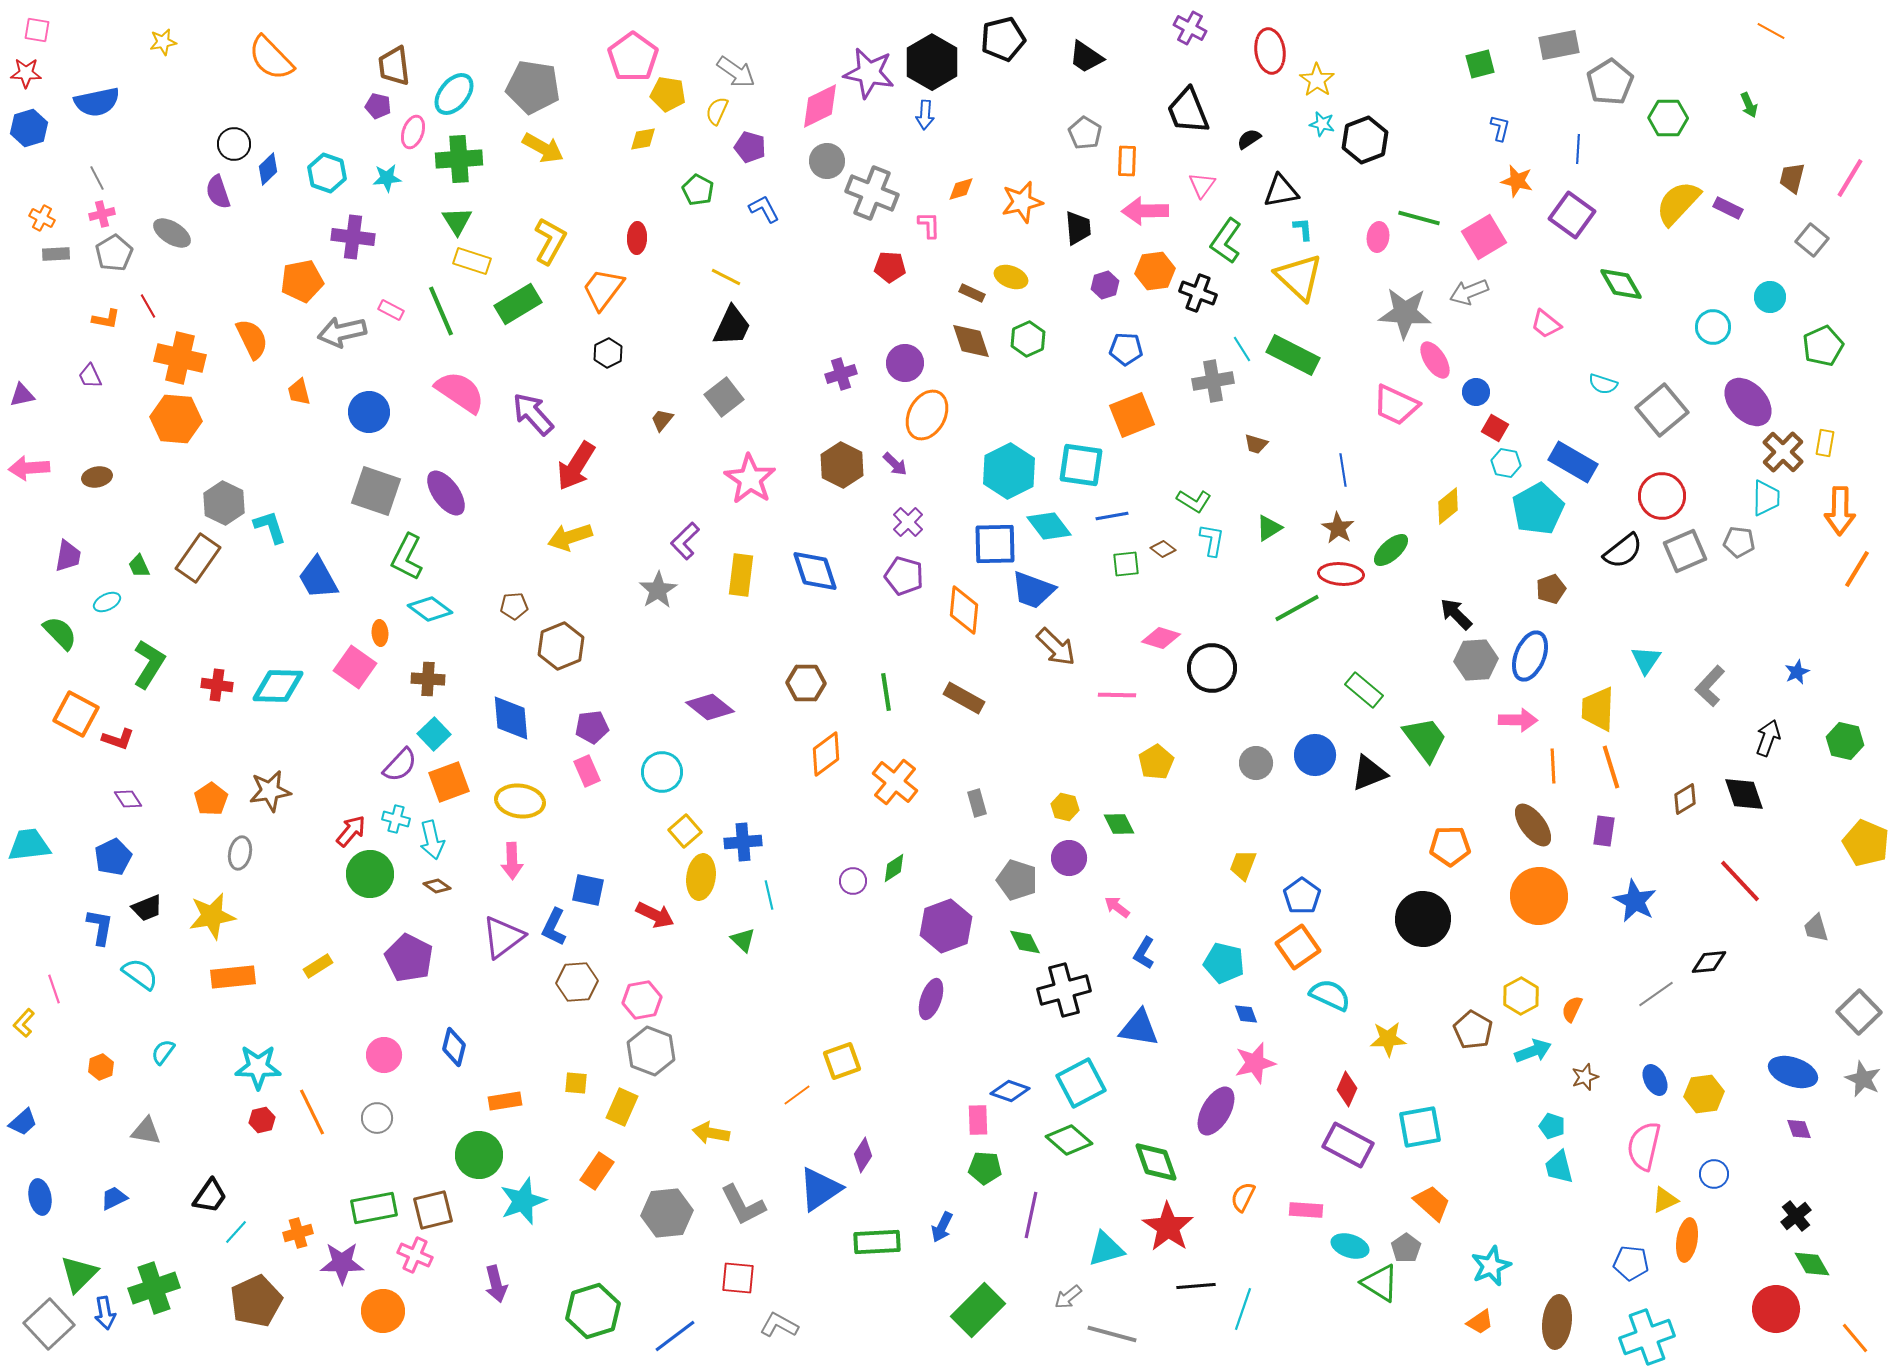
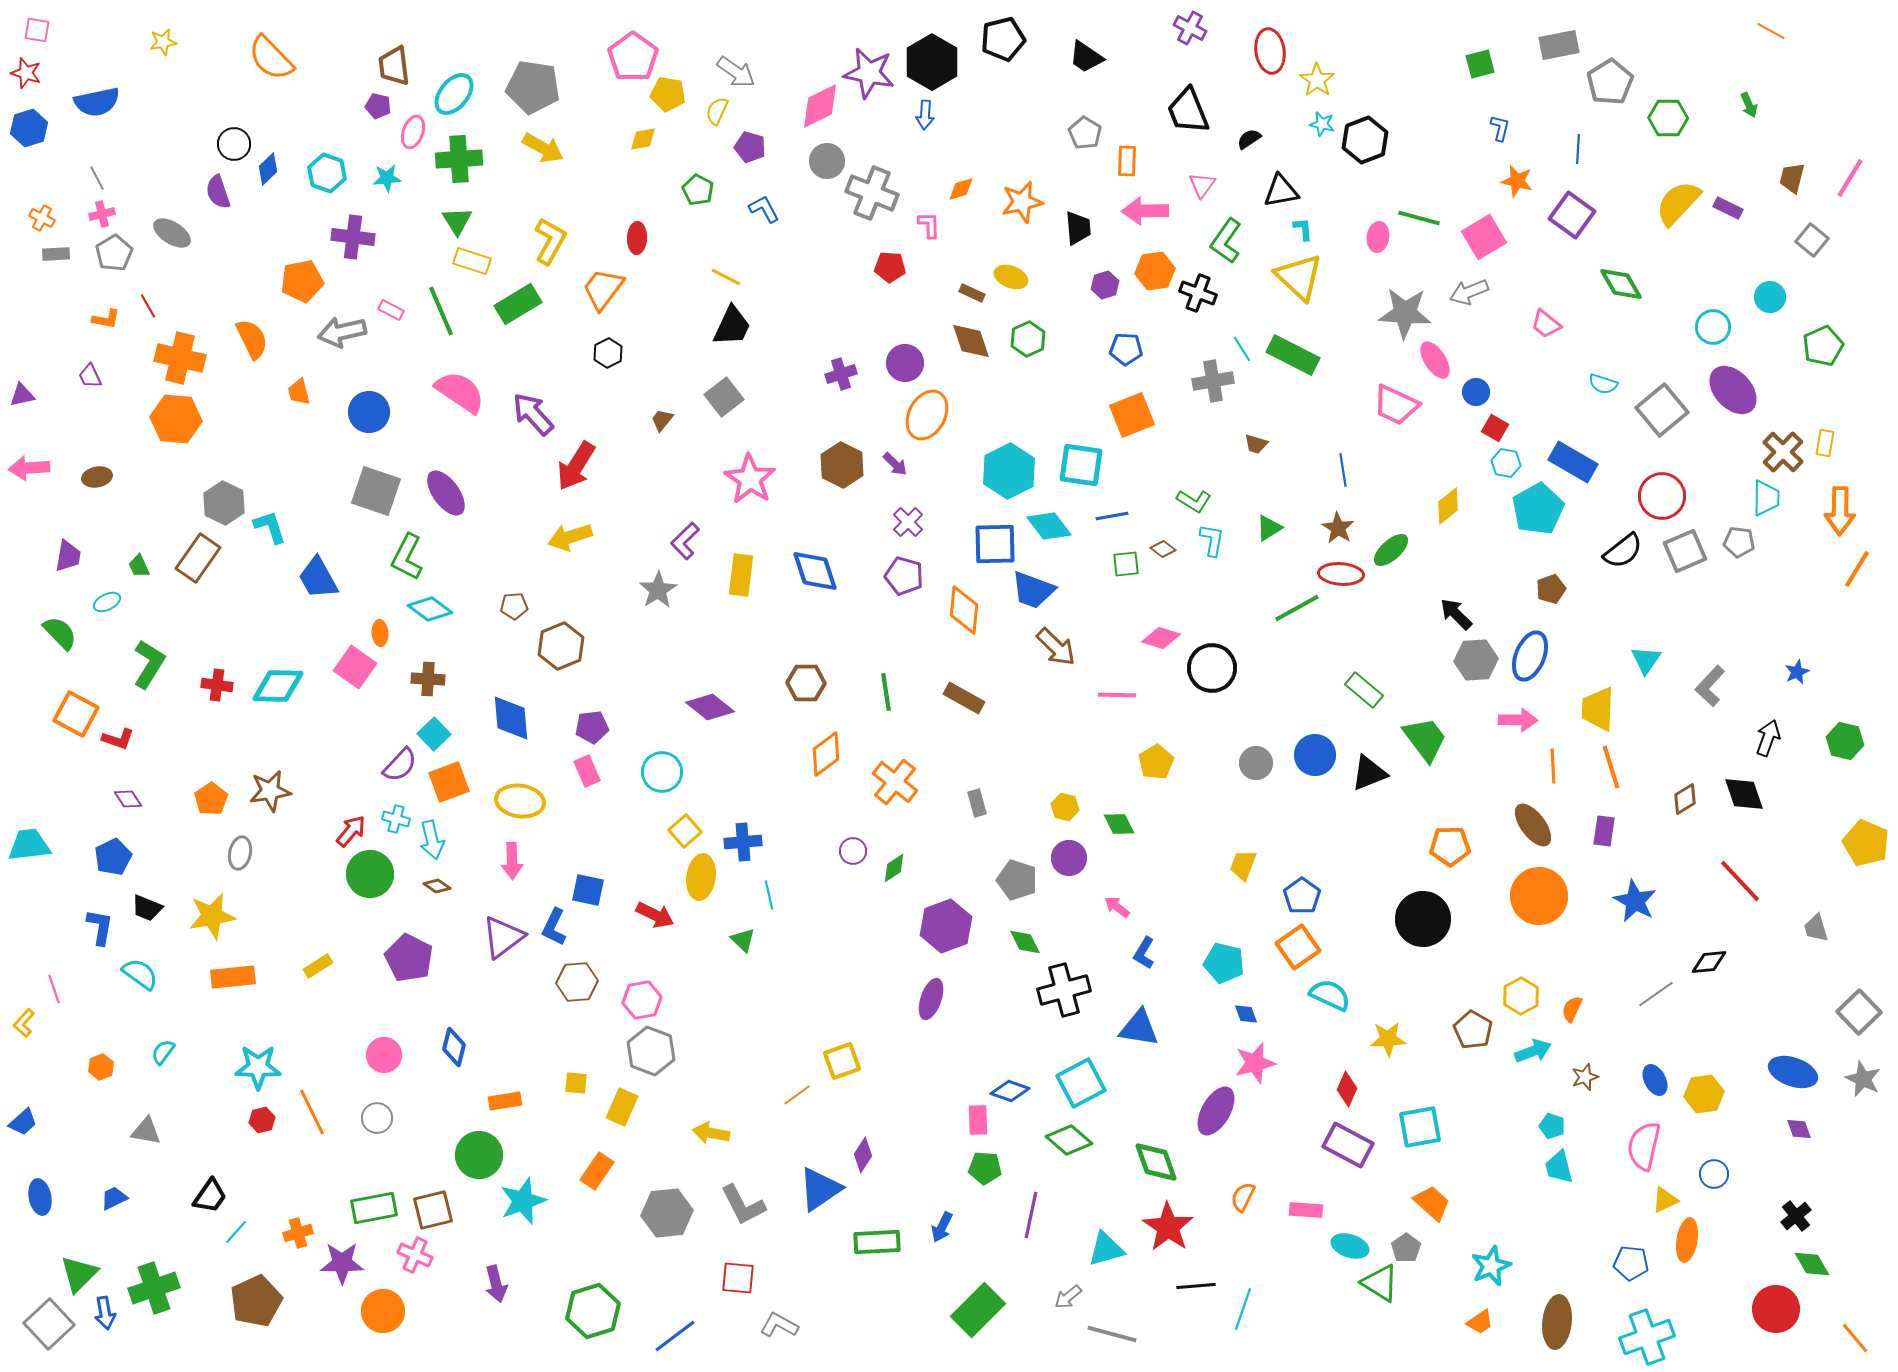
red star at (26, 73): rotated 16 degrees clockwise
purple ellipse at (1748, 402): moved 15 px left, 12 px up
purple circle at (853, 881): moved 30 px up
black trapezoid at (147, 908): rotated 44 degrees clockwise
